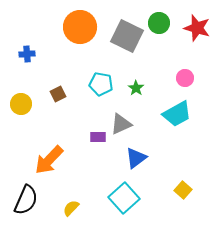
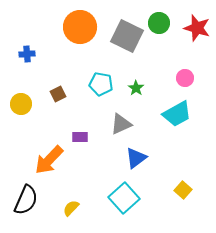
purple rectangle: moved 18 px left
